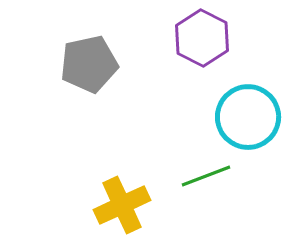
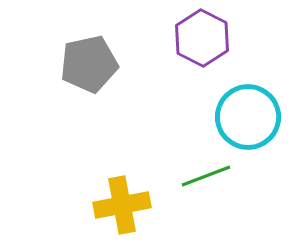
yellow cross: rotated 14 degrees clockwise
